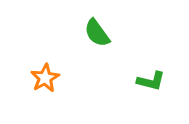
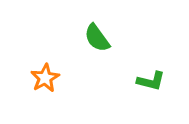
green semicircle: moved 5 px down
